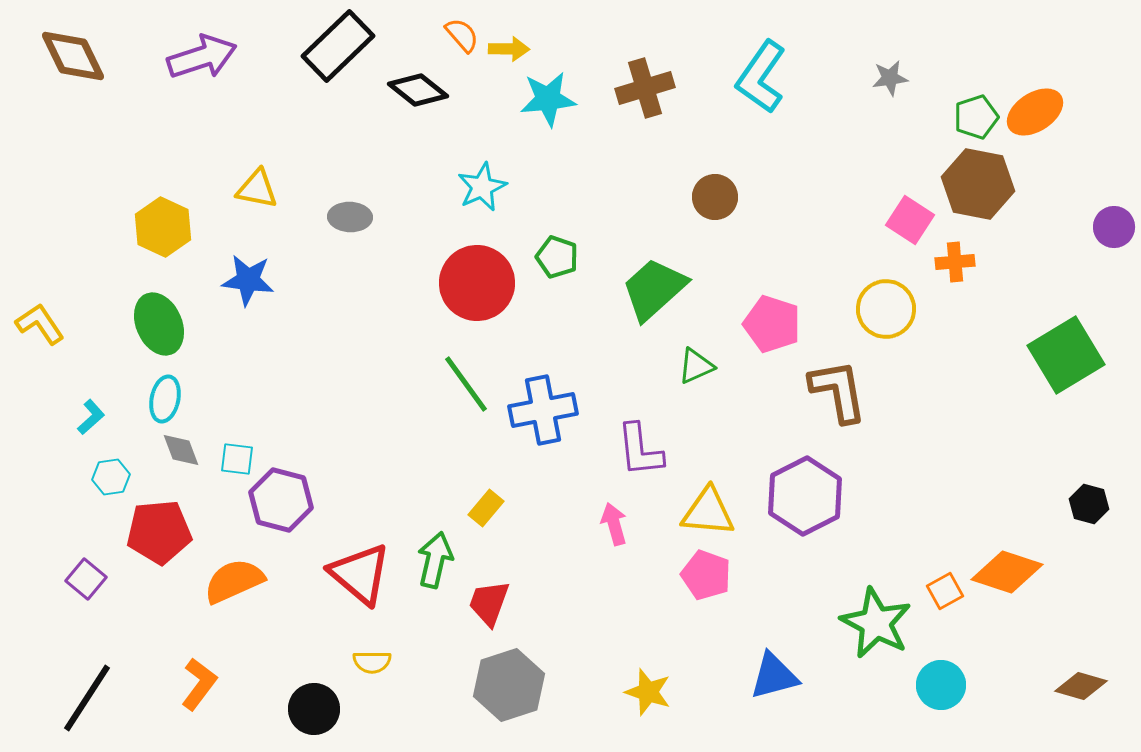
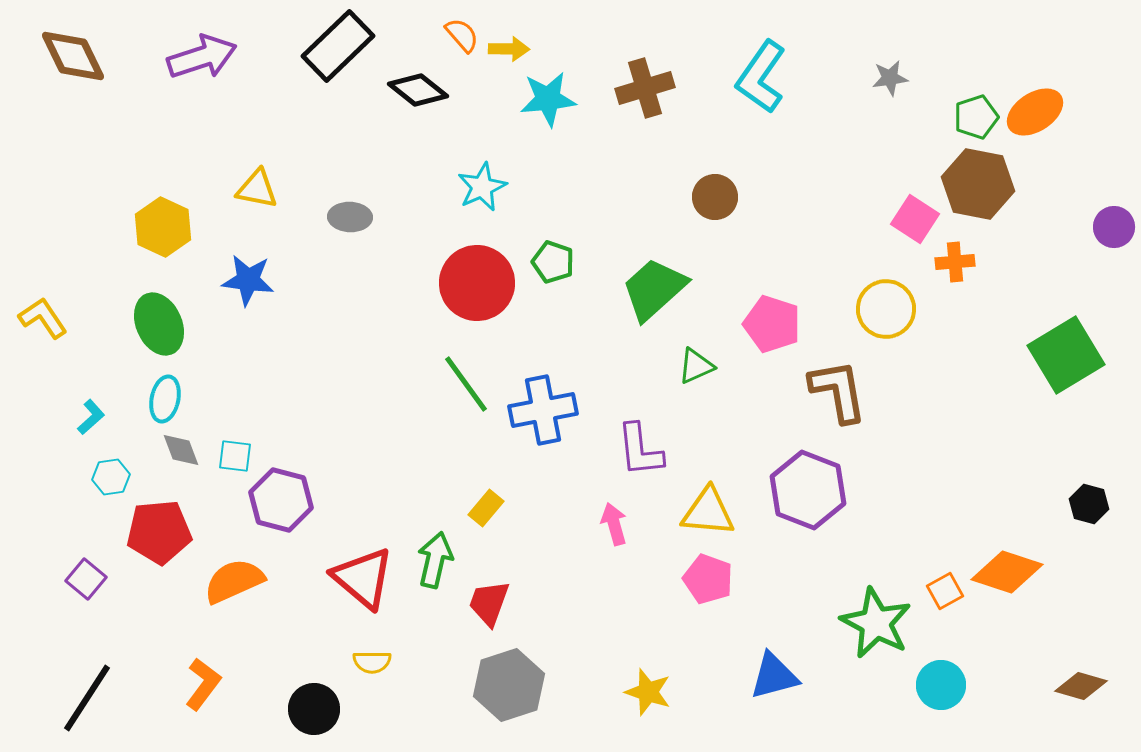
pink square at (910, 220): moved 5 px right, 1 px up
green pentagon at (557, 257): moved 4 px left, 5 px down
yellow L-shape at (40, 324): moved 3 px right, 6 px up
cyan square at (237, 459): moved 2 px left, 3 px up
purple hexagon at (805, 496): moved 3 px right, 6 px up; rotated 12 degrees counterclockwise
red triangle at (360, 574): moved 3 px right, 4 px down
pink pentagon at (706, 575): moved 2 px right, 4 px down
orange L-shape at (199, 684): moved 4 px right
